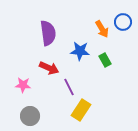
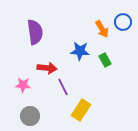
purple semicircle: moved 13 px left, 1 px up
red arrow: moved 2 px left; rotated 18 degrees counterclockwise
purple line: moved 6 px left
